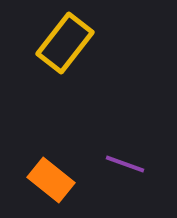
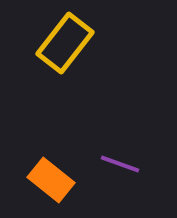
purple line: moved 5 px left
